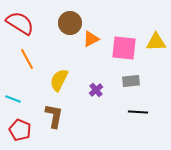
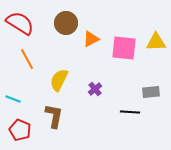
brown circle: moved 4 px left
gray rectangle: moved 20 px right, 11 px down
purple cross: moved 1 px left, 1 px up
black line: moved 8 px left
